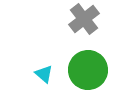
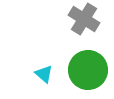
gray cross: rotated 20 degrees counterclockwise
